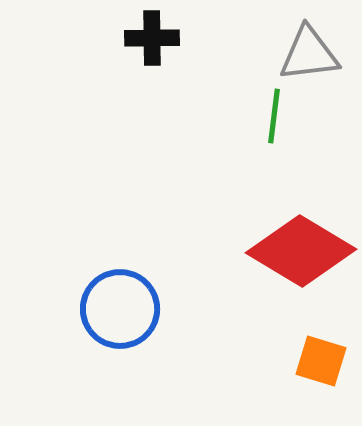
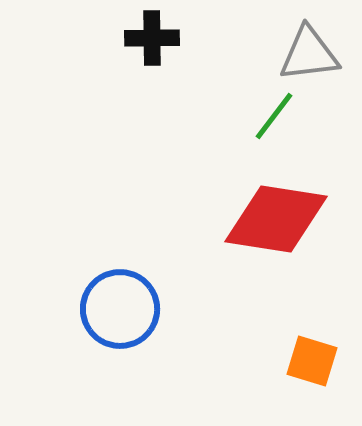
green line: rotated 30 degrees clockwise
red diamond: moved 25 px left, 32 px up; rotated 22 degrees counterclockwise
orange square: moved 9 px left
